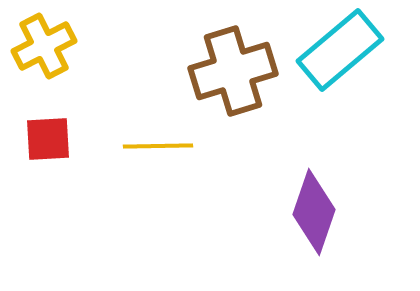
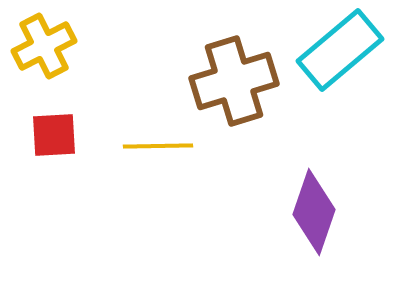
brown cross: moved 1 px right, 10 px down
red square: moved 6 px right, 4 px up
